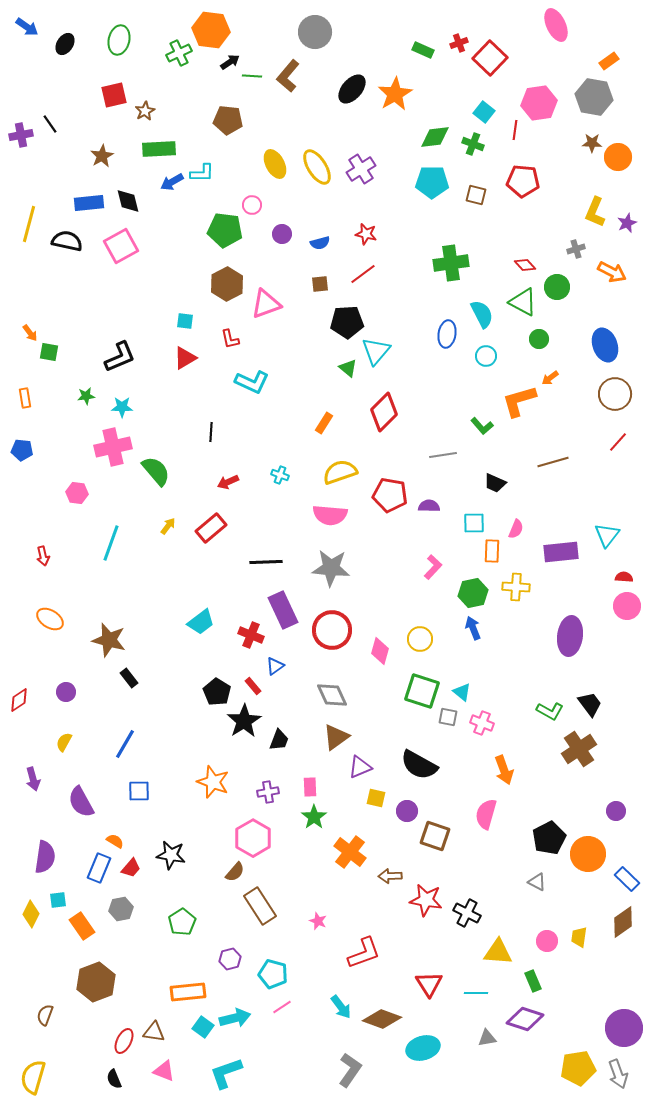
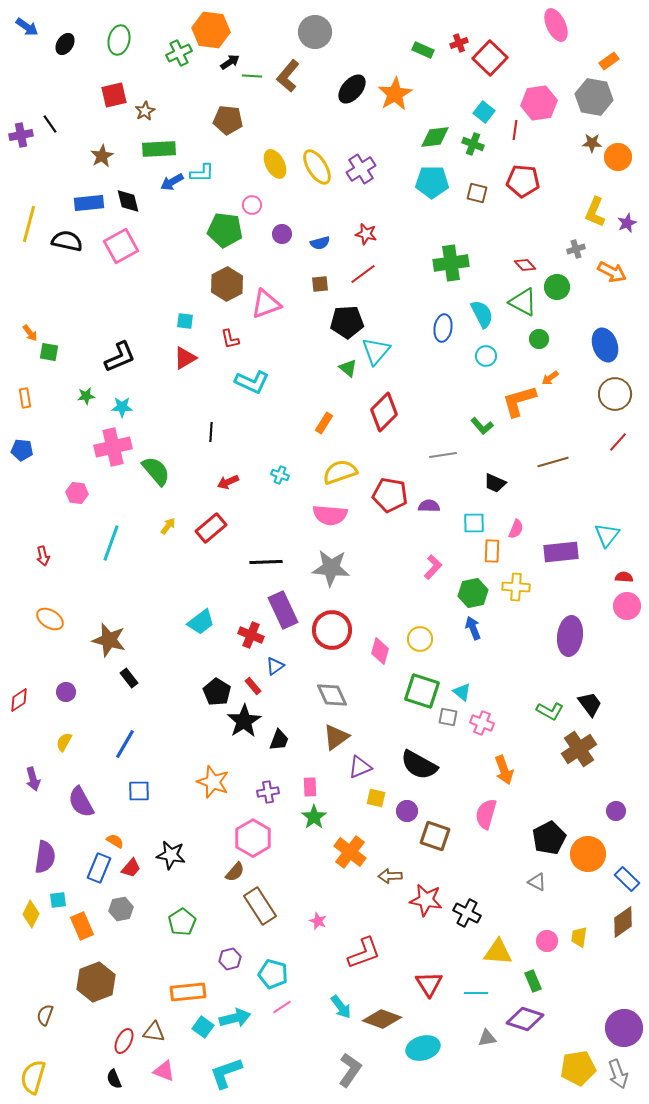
brown square at (476, 195): moved 1 px right, 2 px up
blue ellipse at (447, 334): moved 4 px left, 6 px up
orange rectangle at (82, 926): rotated 12 degrees clockwise
